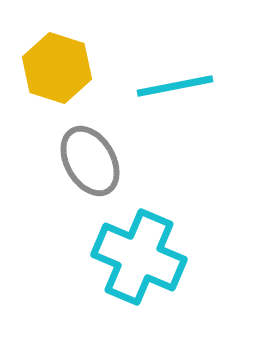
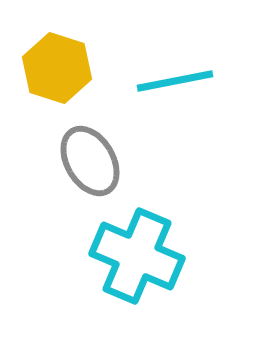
cyan line: moved 5 px up
cyan cross: moved 2 px left, 1 px up
